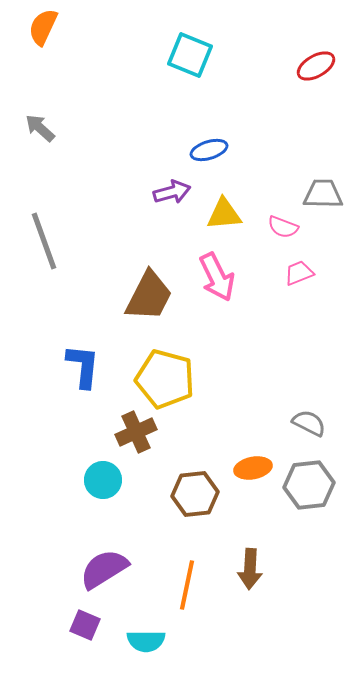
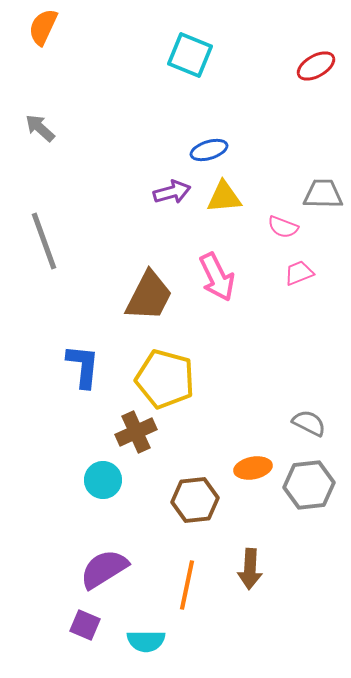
yellow triangle: moved 17 px up
brown hexagon: moved 6 px down
